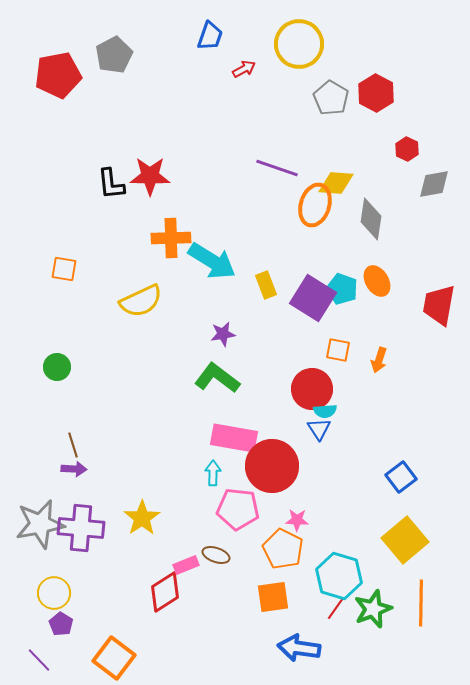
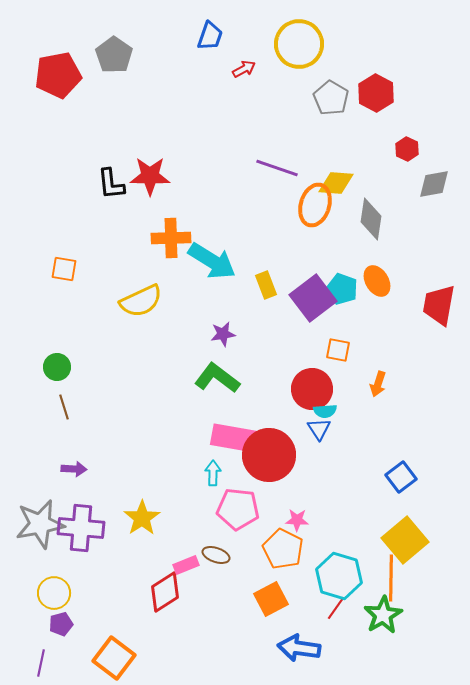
gray pentagon at (114, 55): rotated 9 degrees counterclockwise
purple square at (313, 298): rotated 21 degrees clockwise
orange arrow at (379, 360): moved 1 px left, 24 px down
brown line at (73, 445): moved 9 px left, 38 px up
red circle at (272, 466): moved 3 px left, 11 px up
orange square at (273, 597): moved 2 px left, 2 px down; rotated 20 degrees counterclockwise
orange line at (421, 603): moved 30 px left, 25 px up
green star at (373, 609): moved 10 px right, 6 px down; rotated 9 degrees counterclockwise
purple pentagon at (61, 624): rotated 25 degrees clockwise
purple line at (39, 660): moved 2 px right, 3 px down; rotated 56 degrees clockwise
